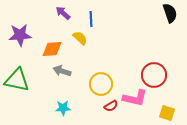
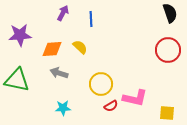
purple arrow: rotated 77 degrees clockwise
yellow semicircle: moved 9 px down
gray arrow: moved 3 px left, 2 px down
red circle: moved 14 px right, 25 px up
yellow square: rotated 14 degrees counterclockwise
